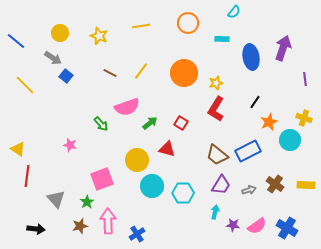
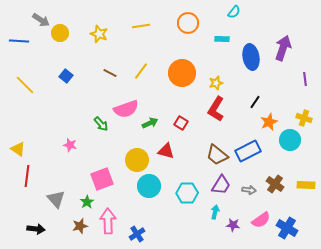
yellow star at (99, 36): moved 2 px up
blue line at (16, 41): moved 3 px right; rotated 36 degrees counterclockwise
gray arrow at (53, 58): moved 12 px left, 38 px up
orange circle at (184, 73): moved 2 px left
pink semicircle at (127, 107): moved 1 px left, 2 px down
green arrow at (150, 123): rotated 14 degrees clockwise
red triangle at (167, 149): moved 1 px left, 2 px down
cyan circle at (152, 186): moved 3 px left
gray arrow at (249, 190): rotated 24 degrees clockwise
cyan hexagon at (183, 193): moved 4 px right
pink semicircle at (257, 226): moved 4 px right, 6 px up
